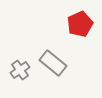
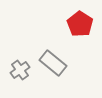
red pentagon: rotated 15 degrees counterclockwise
